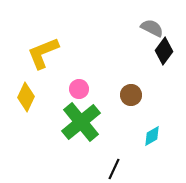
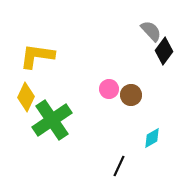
gray semicircle: moved 1 px left, 3 px down; rotated 20 degrees clockwise
yellow L-shape: moved 6 px left, 3 px down; rotated 30 degrees clockwise
pink circle: moved 30 px right
green cross: moved 29 px left, 2 px up; rotated 6 degrees clockwise
cyan diamond: moved 2 px down
black line: moved 5 px right, 3 px up
